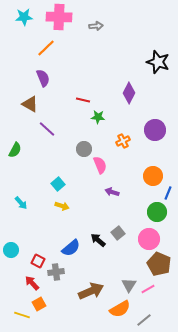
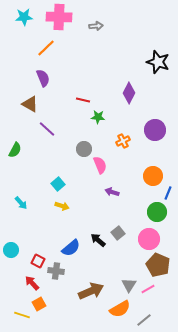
brown pentagon: moved 1 px left, 1 px down
gray cross: moved 1 px up; rotated 14 degrees clockwise
